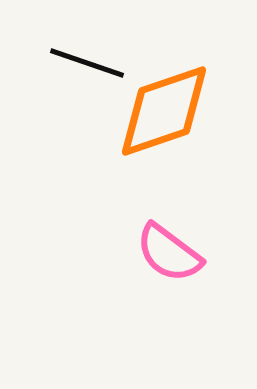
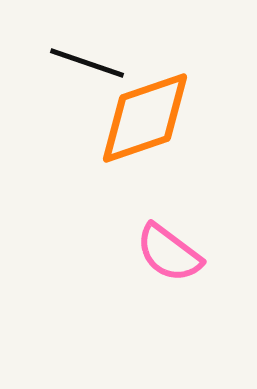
orange diamond: moved 19 px left, 7 px down
